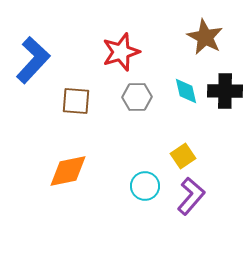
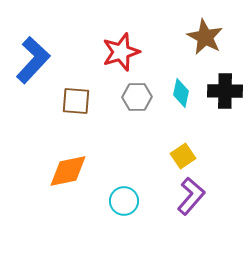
cyan diamond: moved 5 px left, 2 px down; rotated 24 degrees clockwise
cyan circle: moved 21 px left, 15 px down
